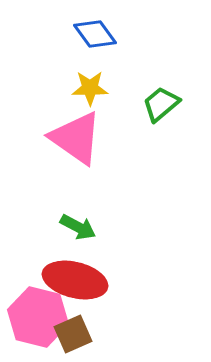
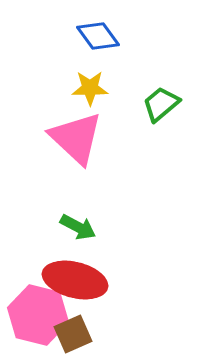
blue diamond: moved 3 px right, 2 px down
pink triangle: rotated 8 degrees clockwise
pink hexagon: moved 2 px up
